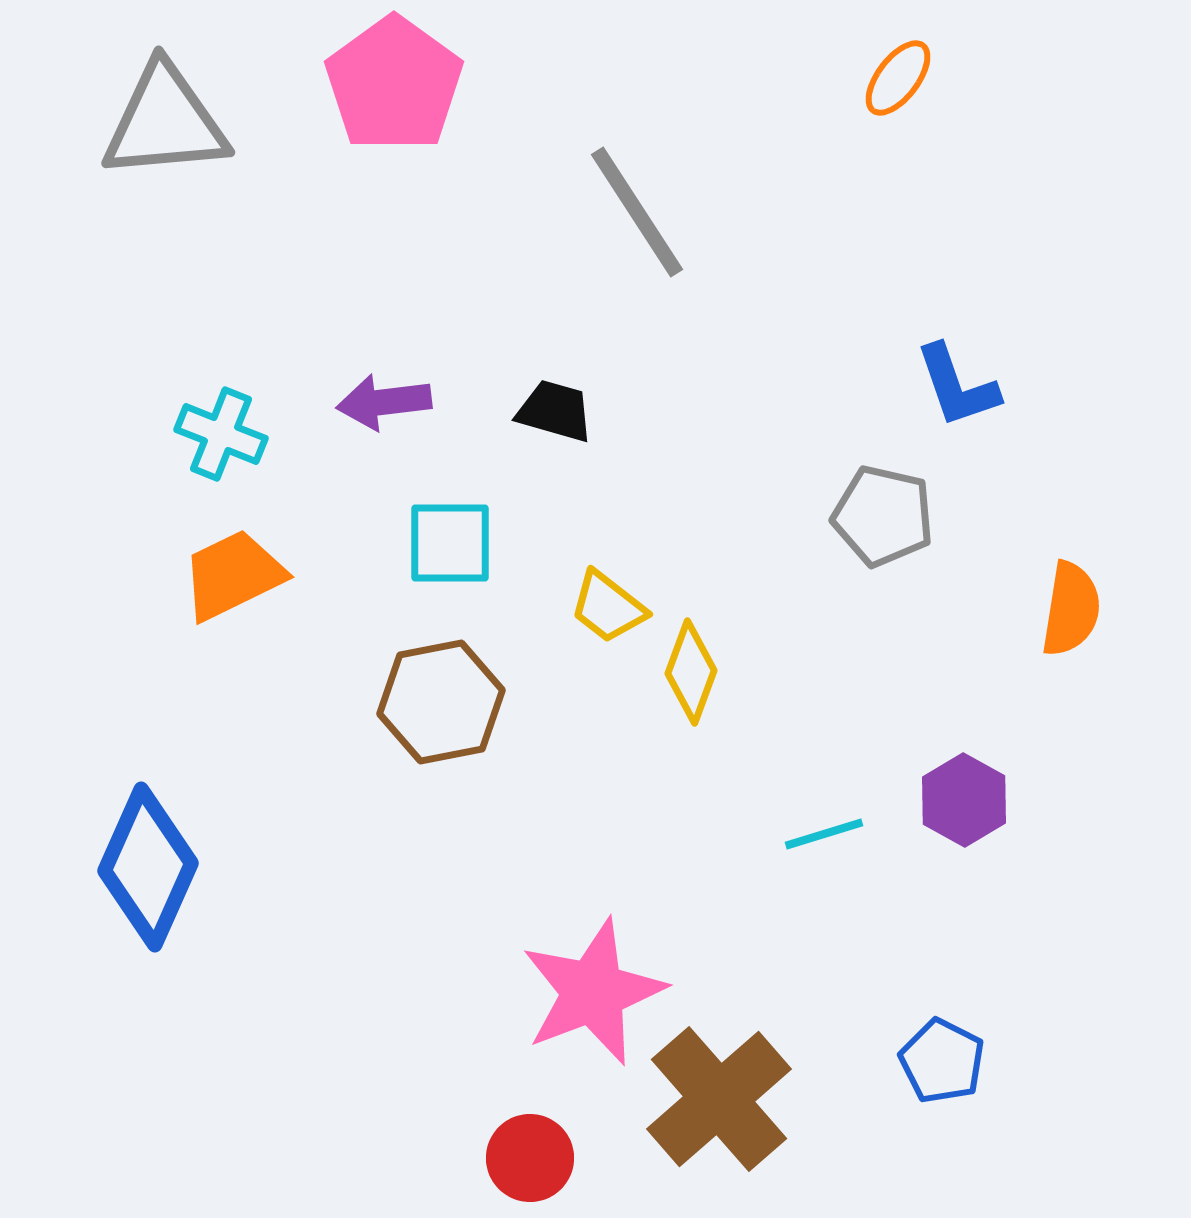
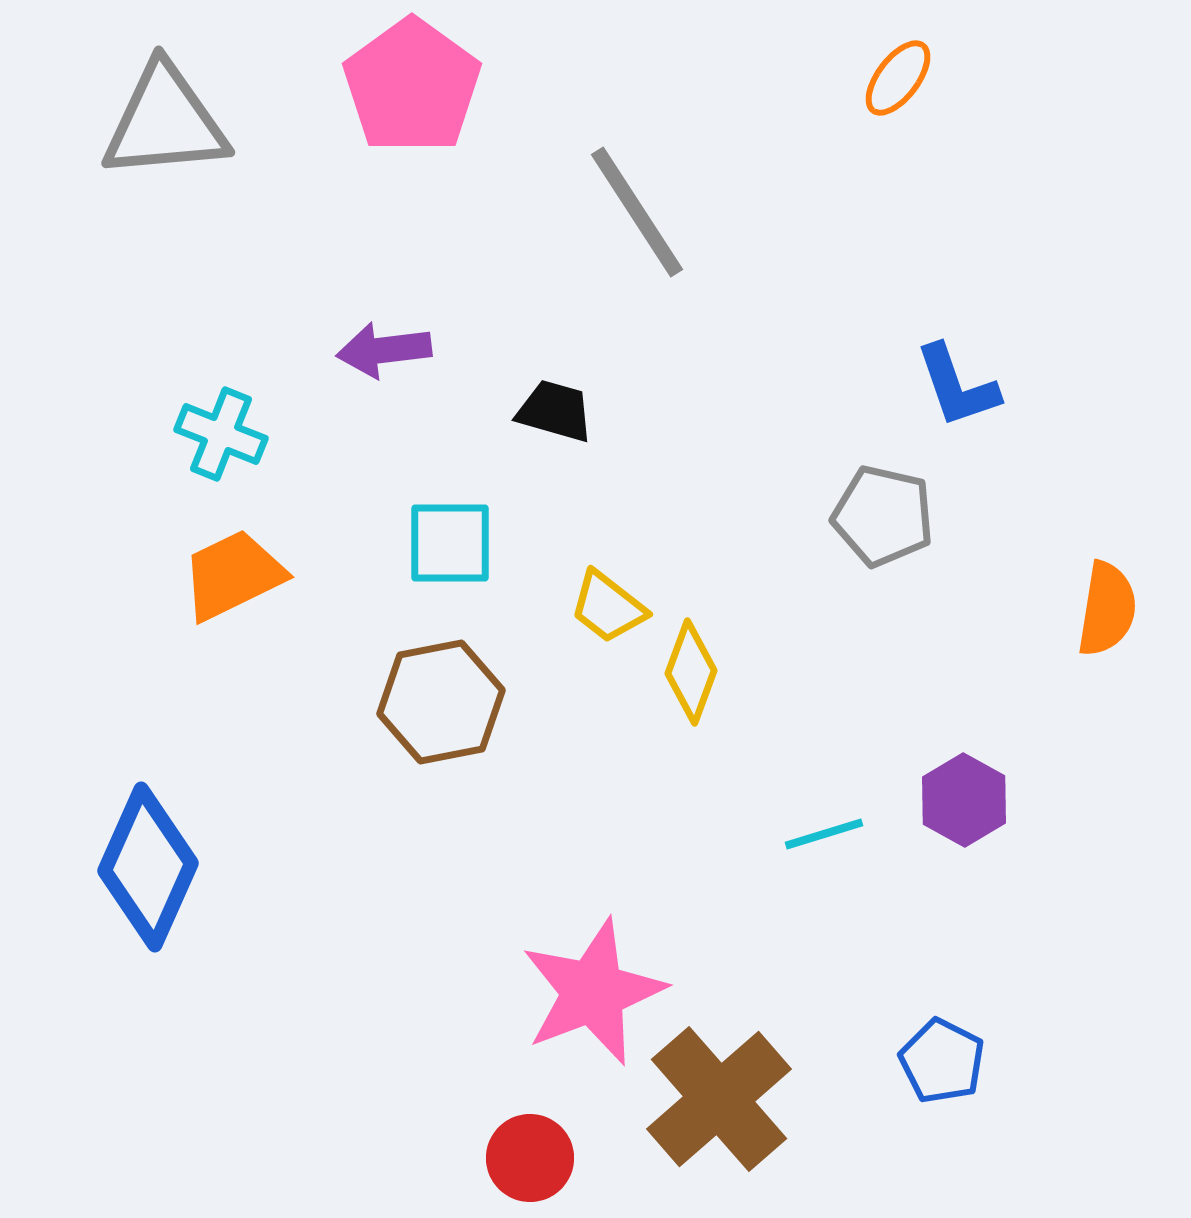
pink pentagon: moved 18 px right, 2 px down
purple arrow: moved 52 px up
orange semicircle: moved 36 px right
